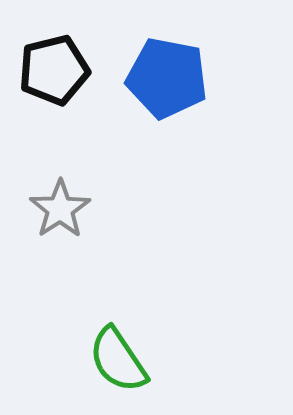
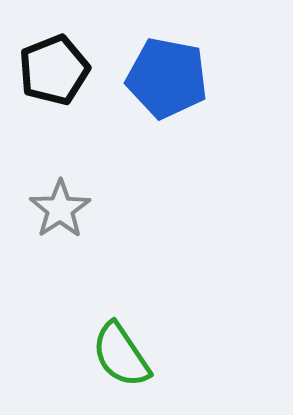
black pentagon: rotated 8 degrees counterclockwise
green semicircle: moved 3 px right, 5 px up
